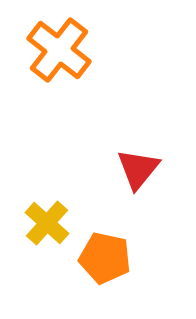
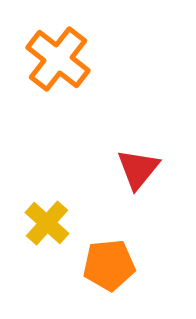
orange cross: moved 1 px left, 9 px down
orange pentagon: moved 4 px right, 7 px down; rotated 18 degrees counterclockwise
